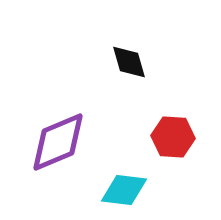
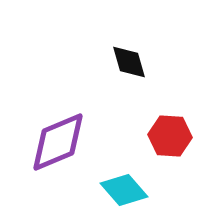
red hexagon: moved 3 px left, 1 px up
cyan diamond: rotated 42 degrees clockwise
